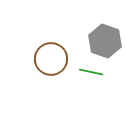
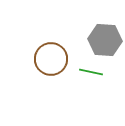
gray hexagon: moved 1 px up; rotated 16 degrees counterclockwise
